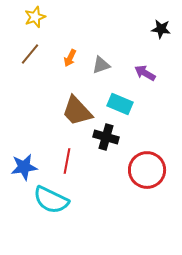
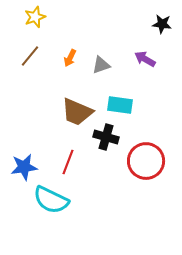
black star: moved 1 px right, 5 px up
brown line: moved 2 px down
purple arrow: moved 14 px up
cyan rectangle: moved 1 px down; rotated 15 degrees counterclockwise
brown trapezoid: moved 1 px down; rotated 24 degrees counterclockwise
red line: moved 1 px right, 1 px down; rotated 10 degrees clockwise
red circle: moved 1 px left, 9 px up
